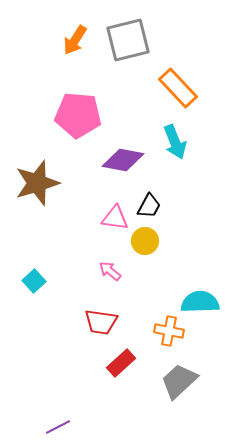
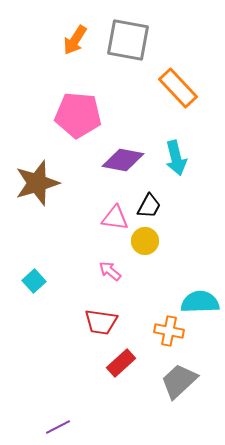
gray square: rotated 24 degrees clockwise
cyan arrow: moved 1 px right, 16 px down; rotated 8 degrees clockwise
